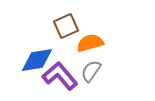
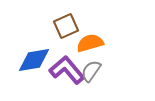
blue diamond: moved 3 px left
purple L-shape: moved 7 px right, 6 px up
